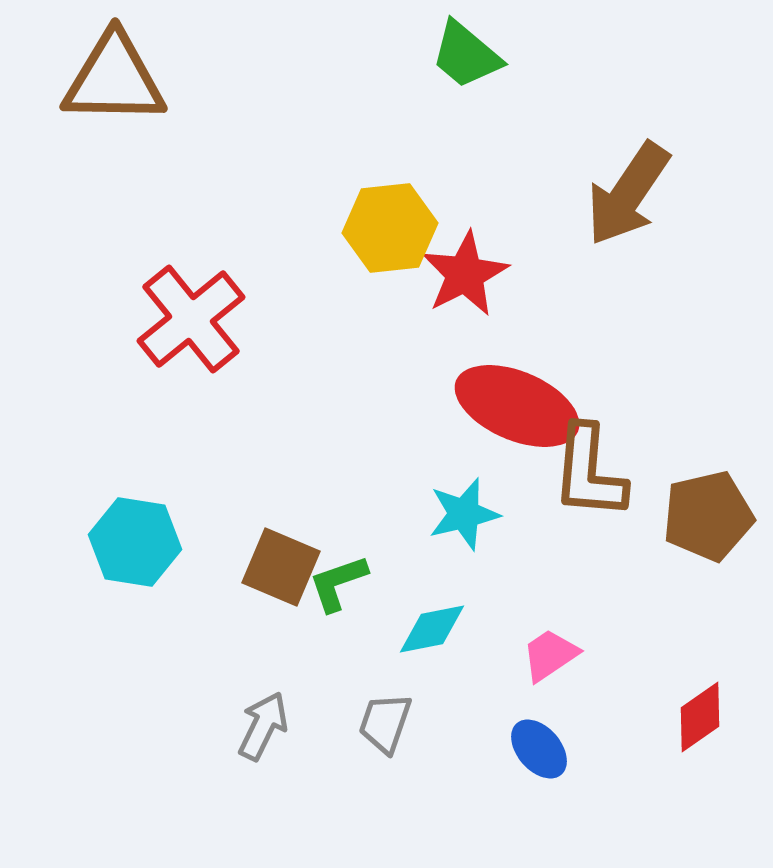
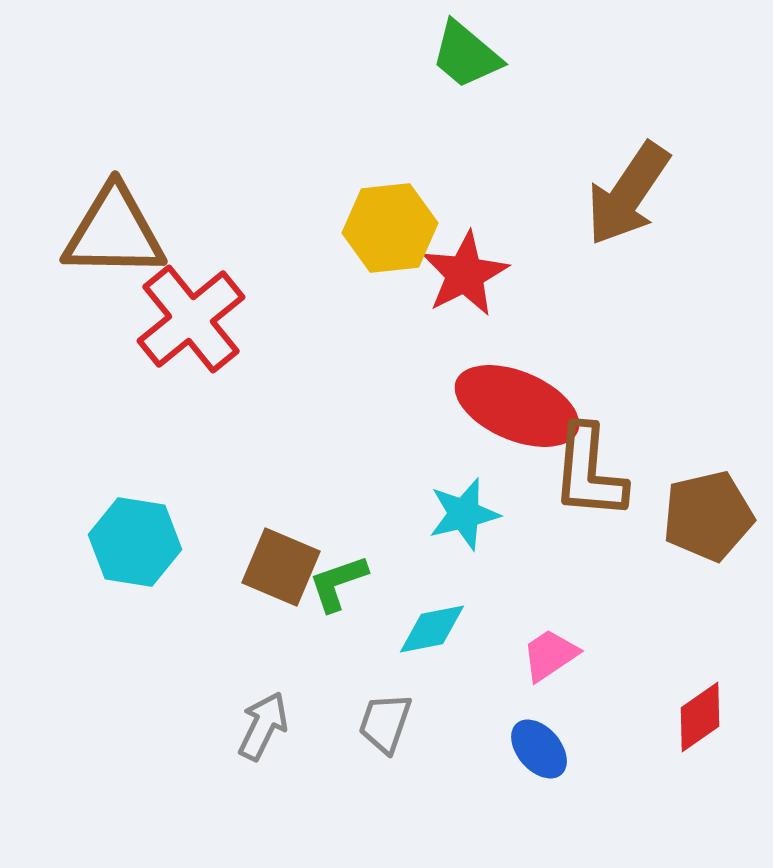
brown triangle: moved 153 px down
